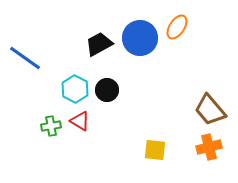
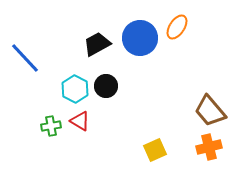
black trapezoid: moved 2 px left
blue line: rotated 12 degrees clockwise
black circle: moved 1 px left, 4 px up
brown trapezoid: moved 1 px down
yellow square: rotated 30 degrees counterclockwise
